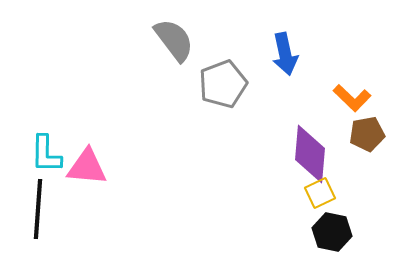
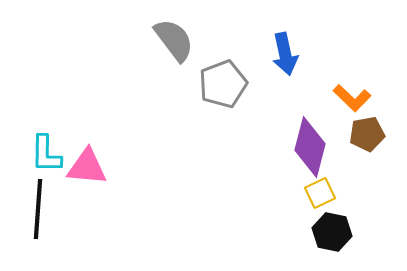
purple diamond: moved 7 px up; rotated 10 degrees clockwise
